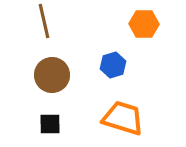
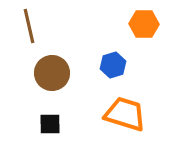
brown line: moved 15 px left, 5 px down
brown circle: moved 2 px up
orange trapezoid: moved 2 px right, 4 px up
